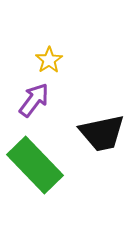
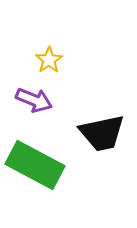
purple arrow: rotated 75 degrees clockwise
green rectangle: rotated 18 degrees counterclockwise
